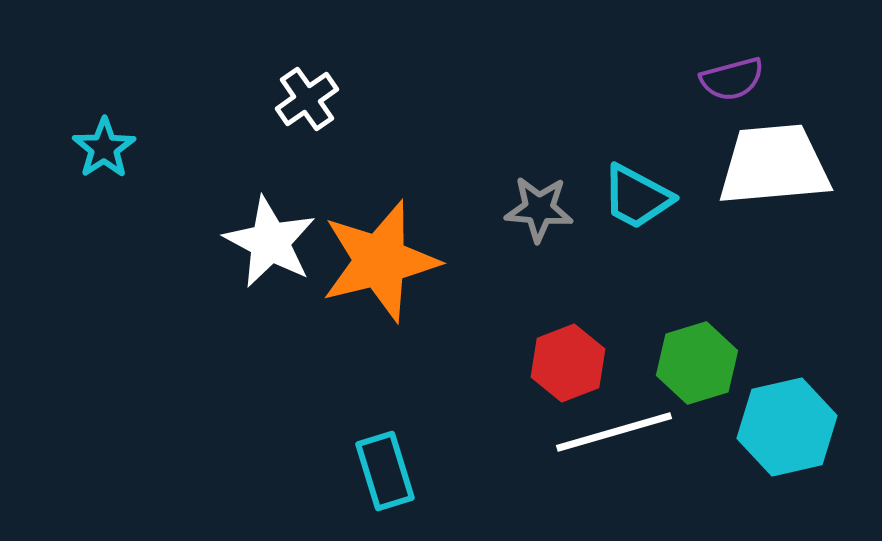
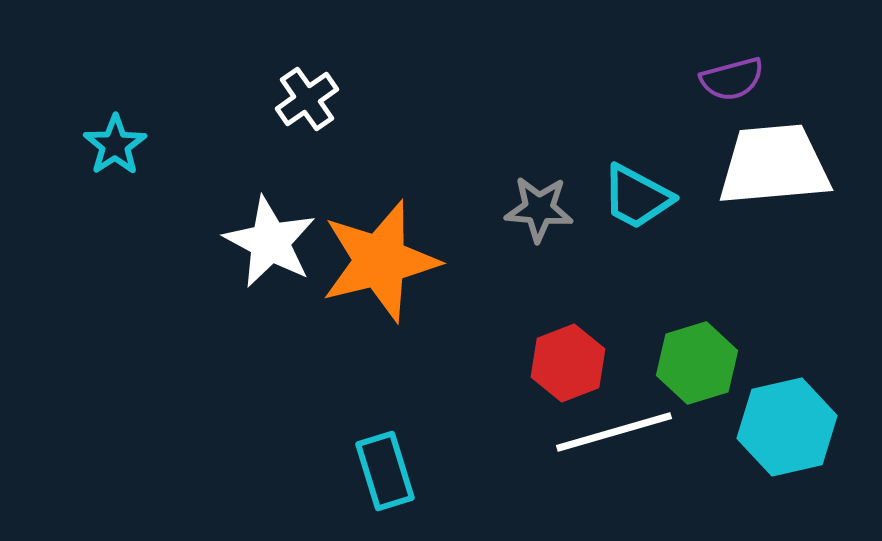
cyan star: moved 11 px right, 3 px up
